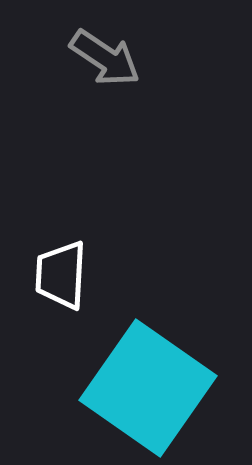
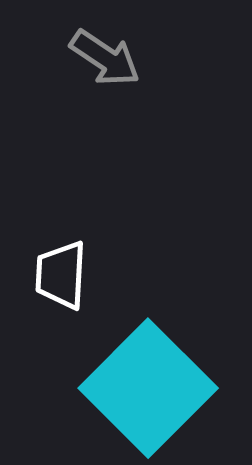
cyan square: rotated 10 degrees clockwise
